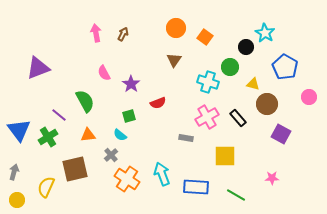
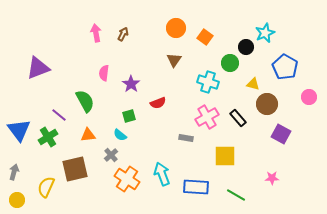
cyan star: rotated 18 degrees clockwise
green circle: moved 4 px up
pink semicircle: rotated 35 degrees clockwise
